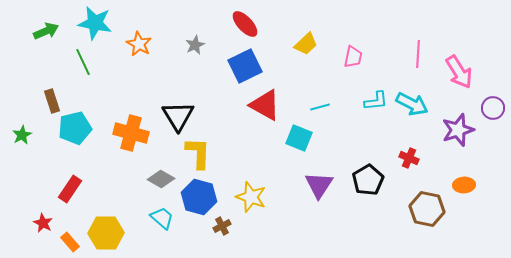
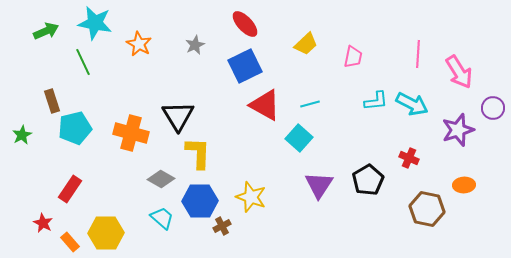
cyan line: moved 10 px left, 3 px up
cyan square: rotated 20 degrees clockwise
blue hexagon: moved 1 px right, 4 px down; rotated 16 degrees counterclockwise
